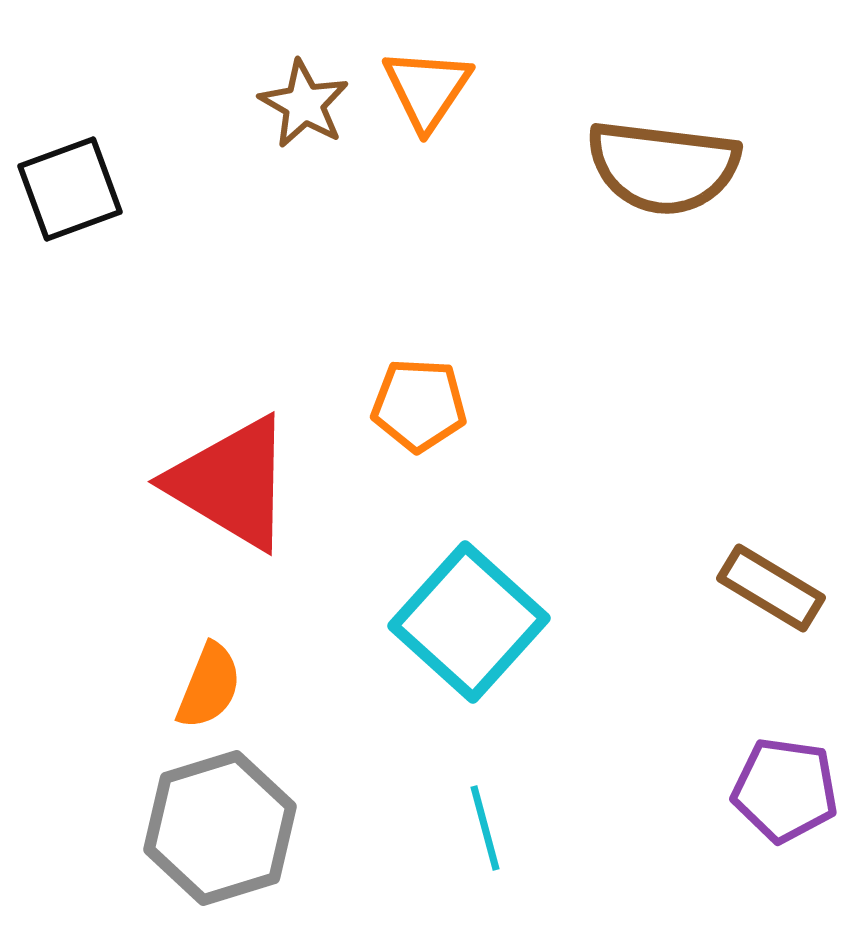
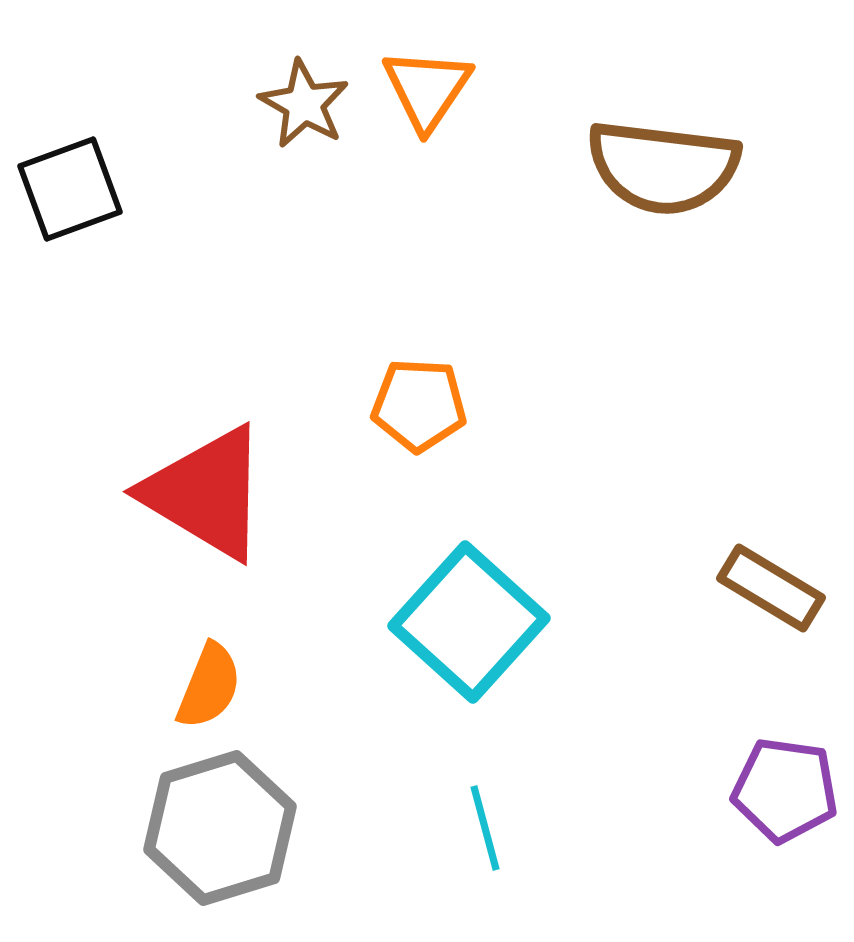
red triangle: moved 25 px left, 10 px down
